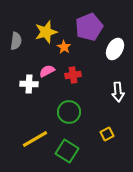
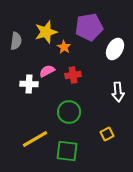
purple pentagon: rotated 12 degrees clockwise
green square: rotated 25 degrees counterclockwise
